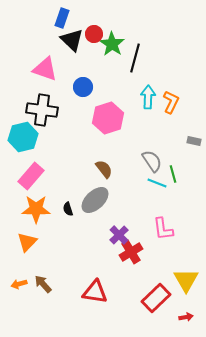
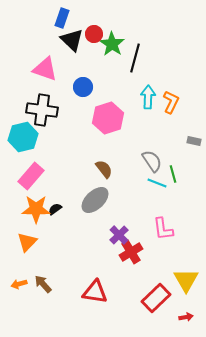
black semicircle: moved 13 px left; rotated 72 degrees clockwise
